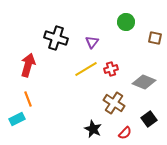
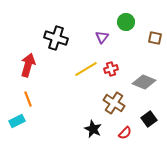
purple triangle: moved 10 px right, 5 px up
cyan rectangle: moved 2 px down
